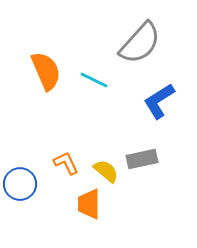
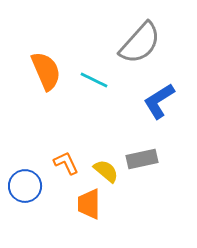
blue circle: moved 5 px right, 2 px down
